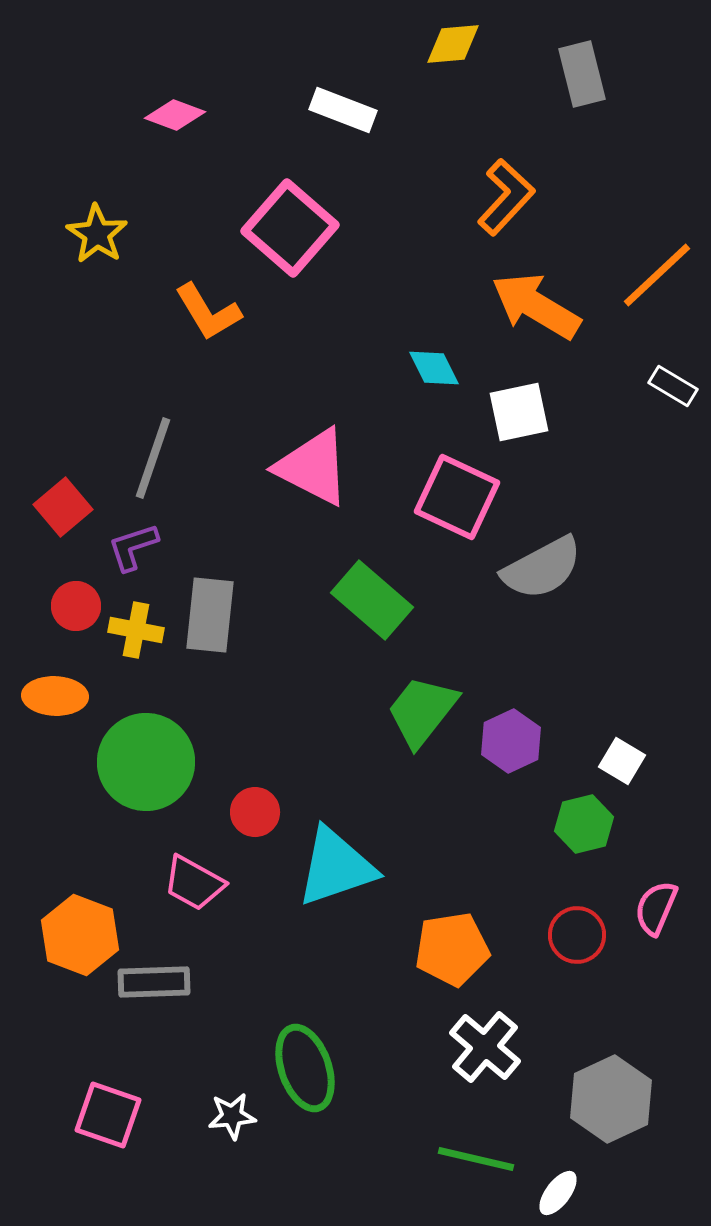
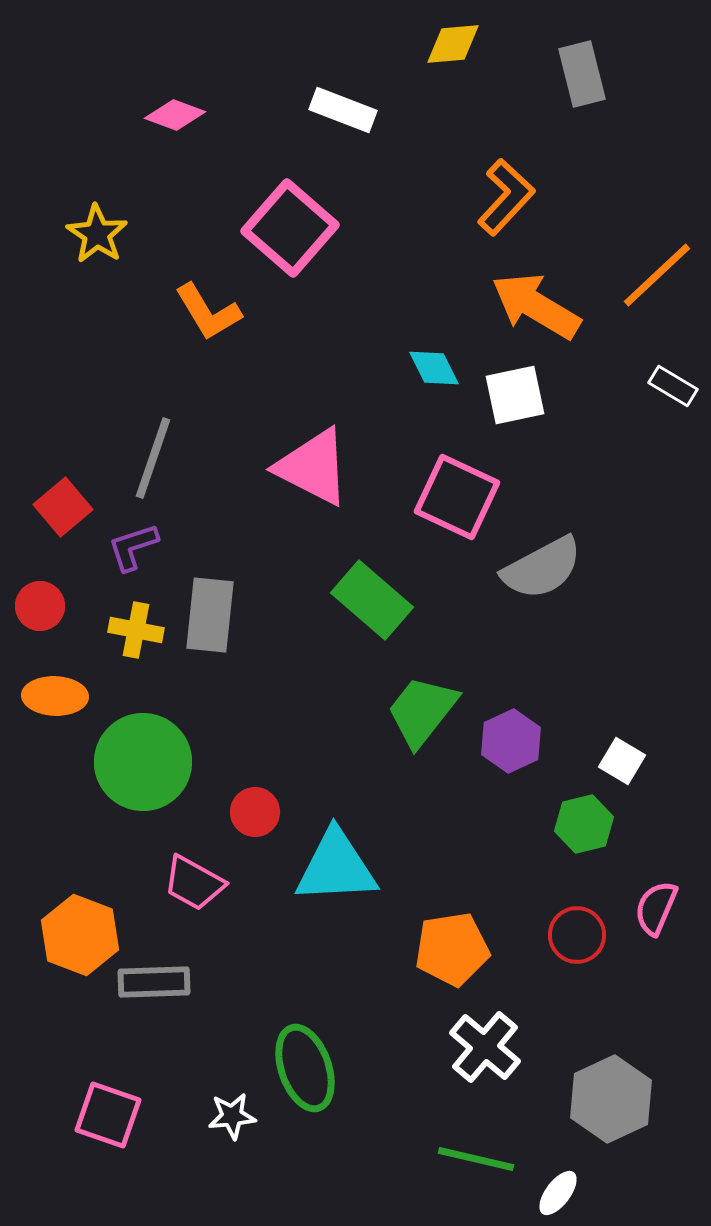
white square at (519, 412): moved 4 px left, 17 px up
red circle at (76, 606): moved 36 px left
green circle at (146, 762): moved 3 px left
cyan triangle at (336, 867): rotated 16 degrees clockwise
